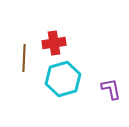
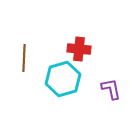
red cross: moved 25 px right, 6 px down; rotated 15 degrees clockwise
